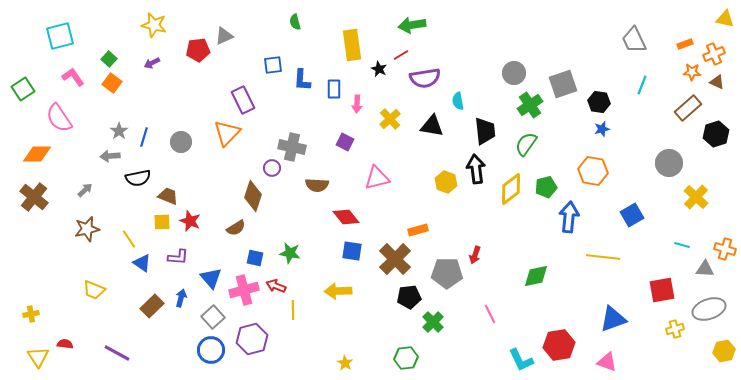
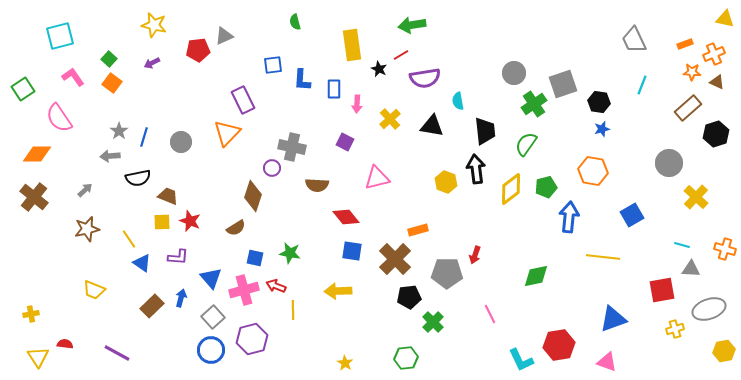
green cross at (530, 105): moved 4 px right, 1 px up
gray triangle at (705, 269): moved 14 px left
